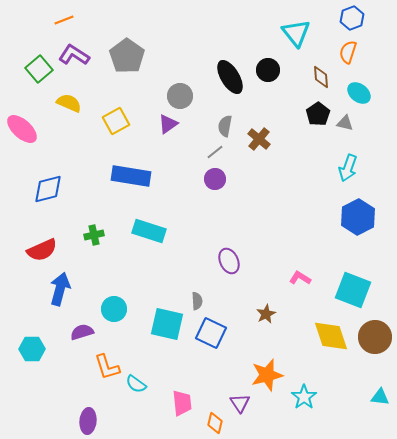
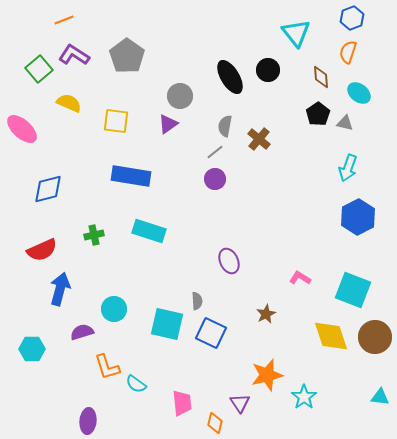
yellow square at (116, 121): rotated 36 degrees clockwise
